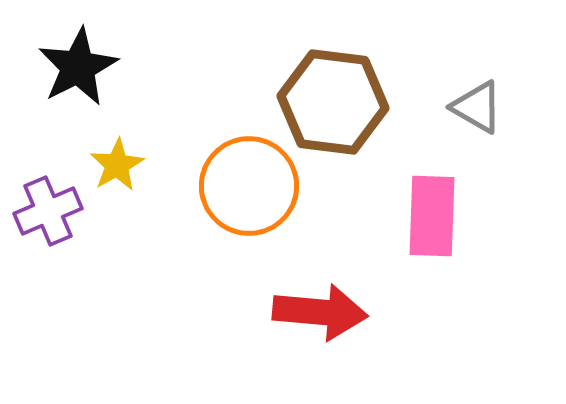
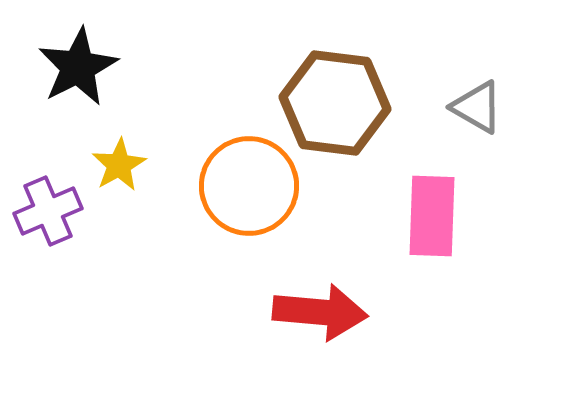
brown hexagon: moved 2 px right, 1 px down
yellow star: moved 2 px right
